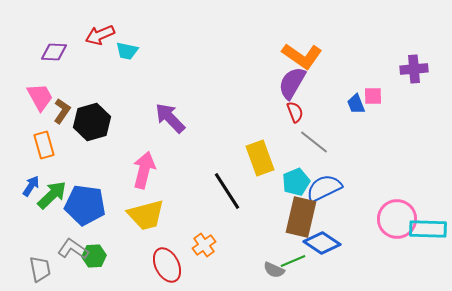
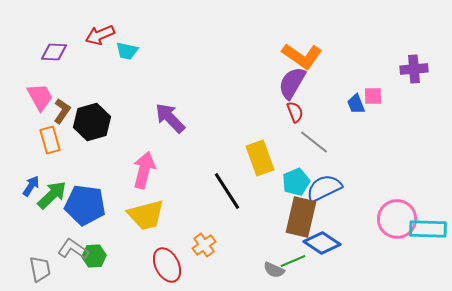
orange rectangle: moved 6 px right, 5 px up
